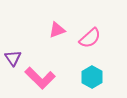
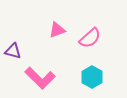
purple triangle: moved 7 px up; rotated 42 degrees counterclockwise
